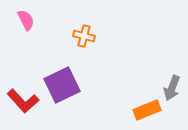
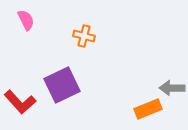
gray arrow: rotated 70 degrees clockwise
red L-shape: moved 3 px left, 1 px down
orange rectangle: moved 1 px right, 1 px up
